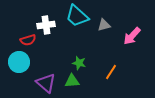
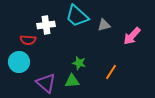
red semicircle: rotated 21 degrees clockwise
